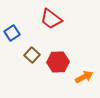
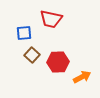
red trapezoid: rotated 25 degrees counterclockwise
blue square: moved 12 px right; rotated 28 degrees clockwise
orange arrow: moved 2 px left
